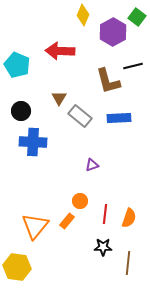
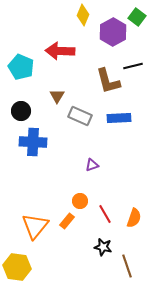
cyan pentagon: moved 4 px right, 2 px down
brown triangle: moved 2 px left, 2 px up
gray rectangle: rotated 15 degrees counterclockwise
red line: rotated 36 degrees counterclockwise
orange semicircle: moved 5 px right
black star: rotated 12 degrees clockwise
brown line: moved 1 px left, 3 px down; rotated 25 degrees counterclockwise
